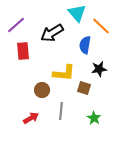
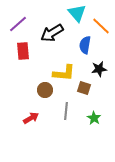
purple line: moved 2 px right, 1 px up
brown circle: moved 3 px right
gray line: moved 5 px right
